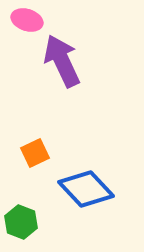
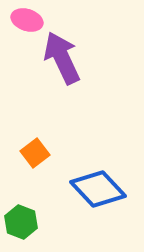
purple arrow: moved 3 px up
orange square: rotated 12 degrees counterclockwise
blue diamond: moved 12 px right
